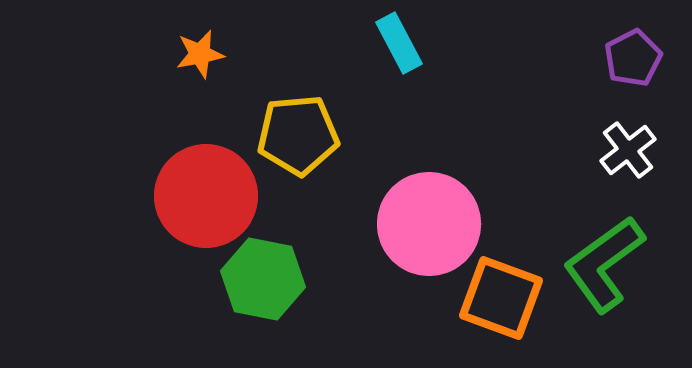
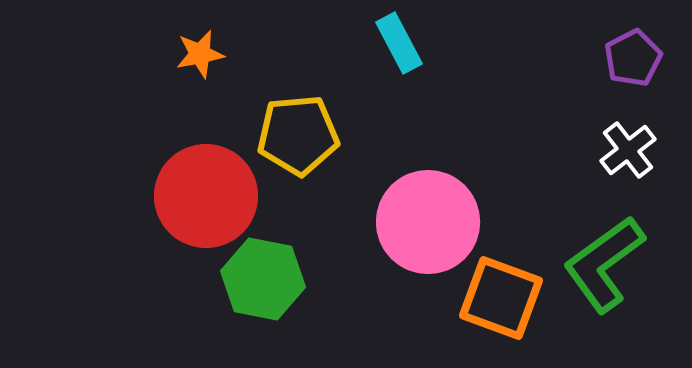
pink circle: moved 1 px left, 2 px up
